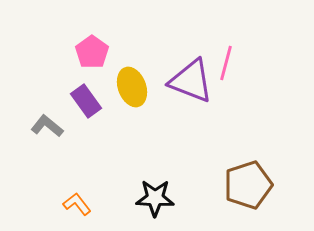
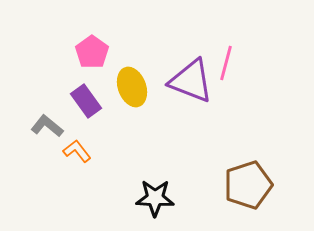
orange L-shape: moved 53 px up
